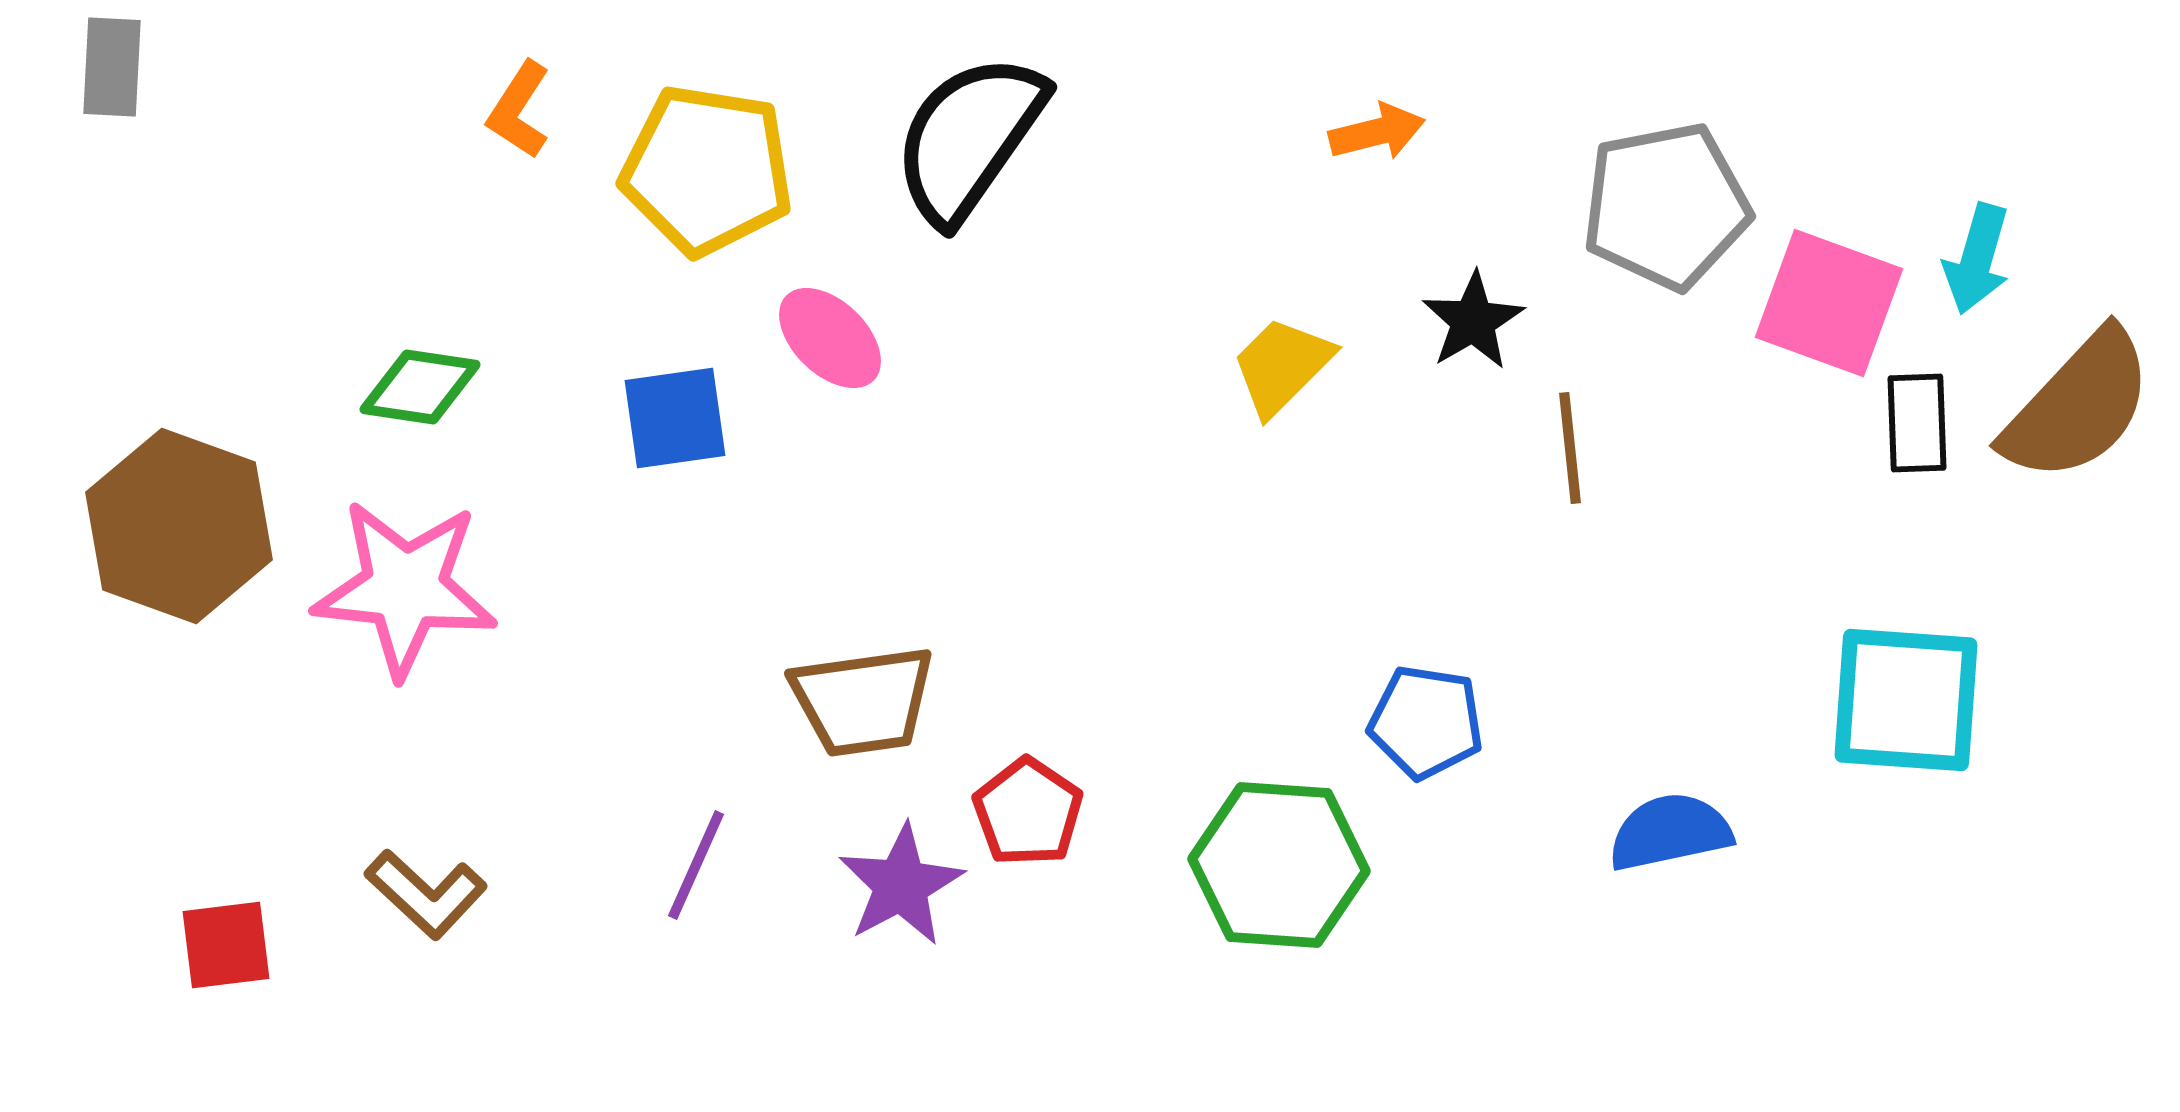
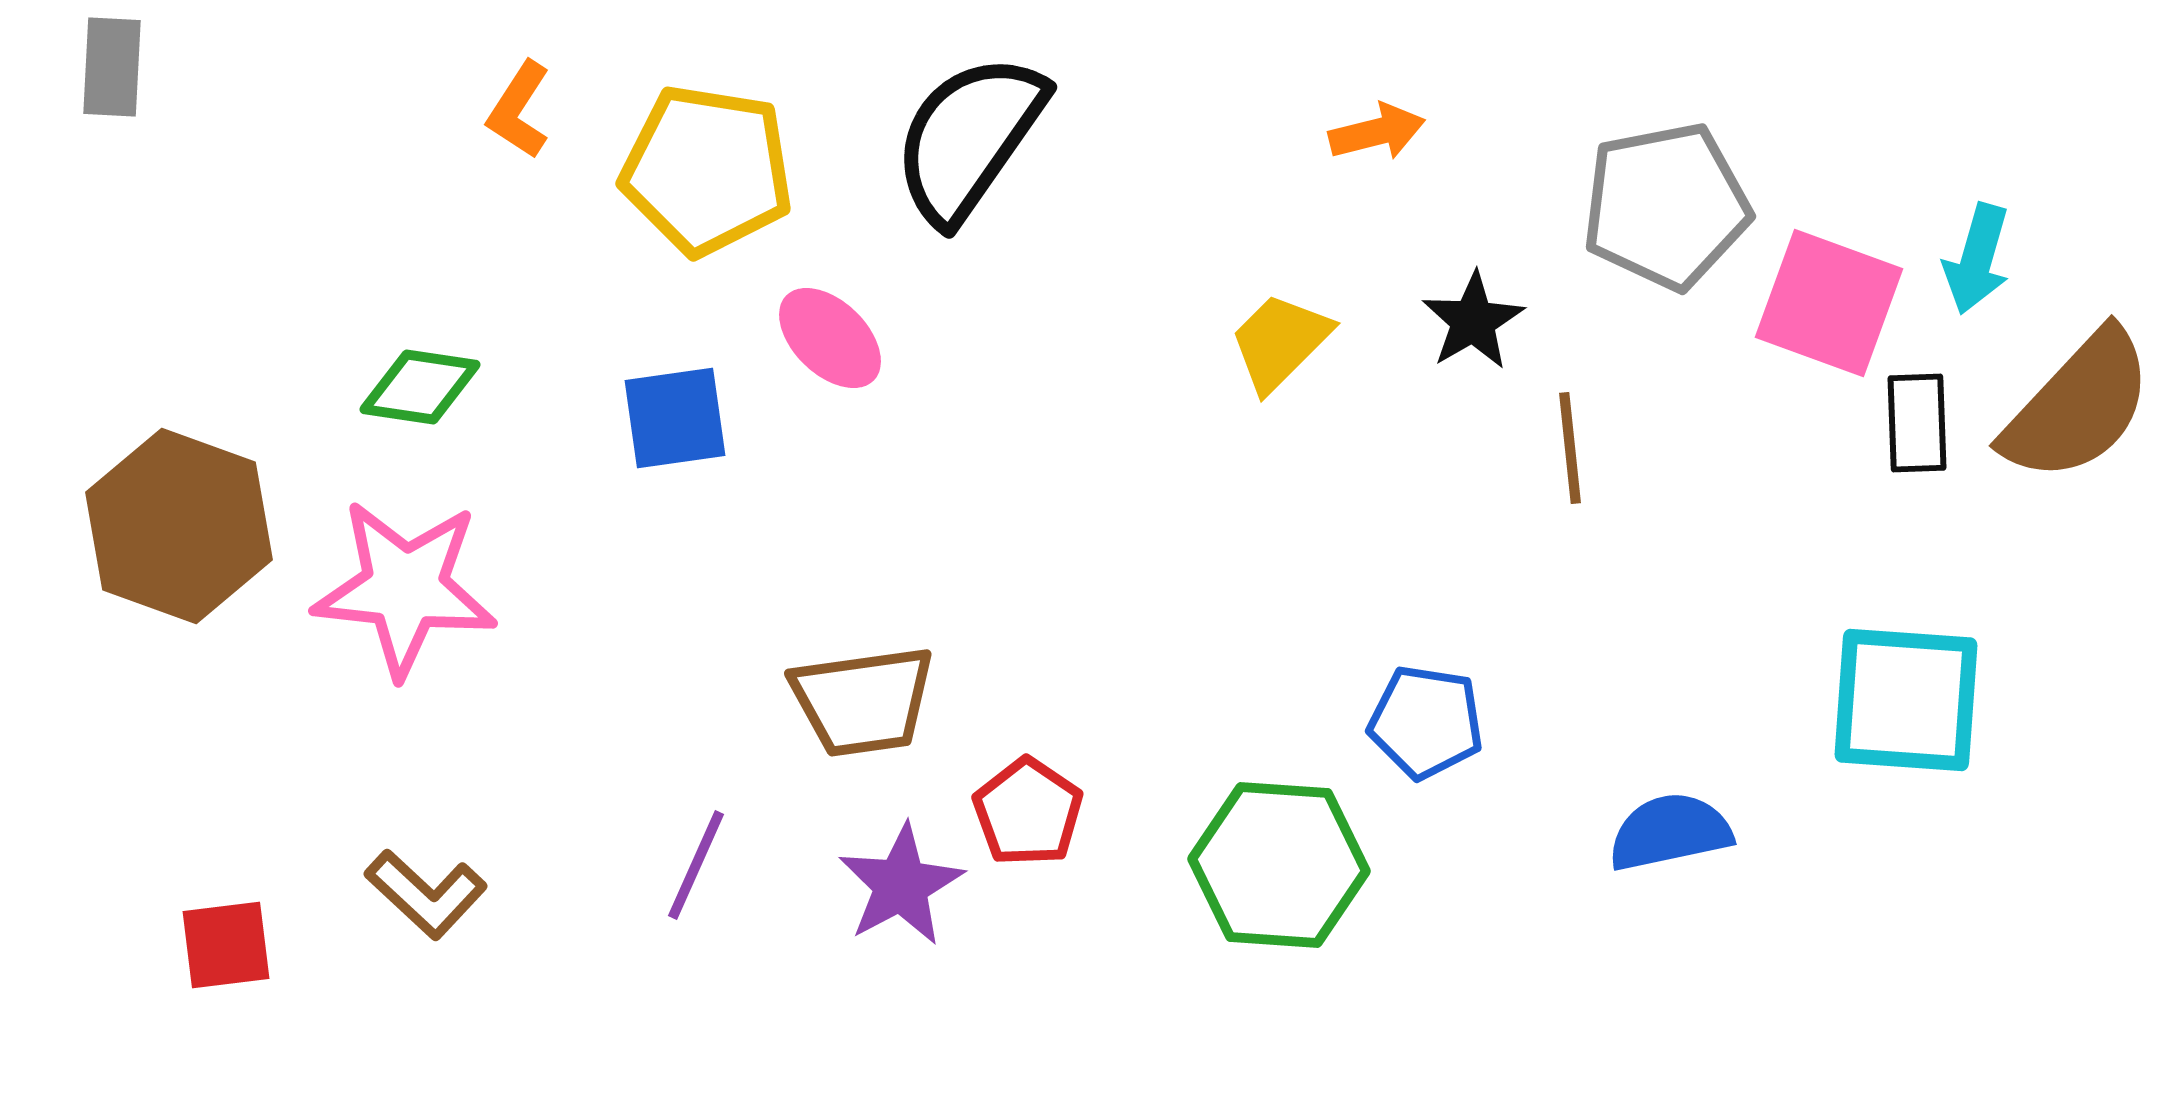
yellow trapezoid: moved 2 px left, 24 px up
